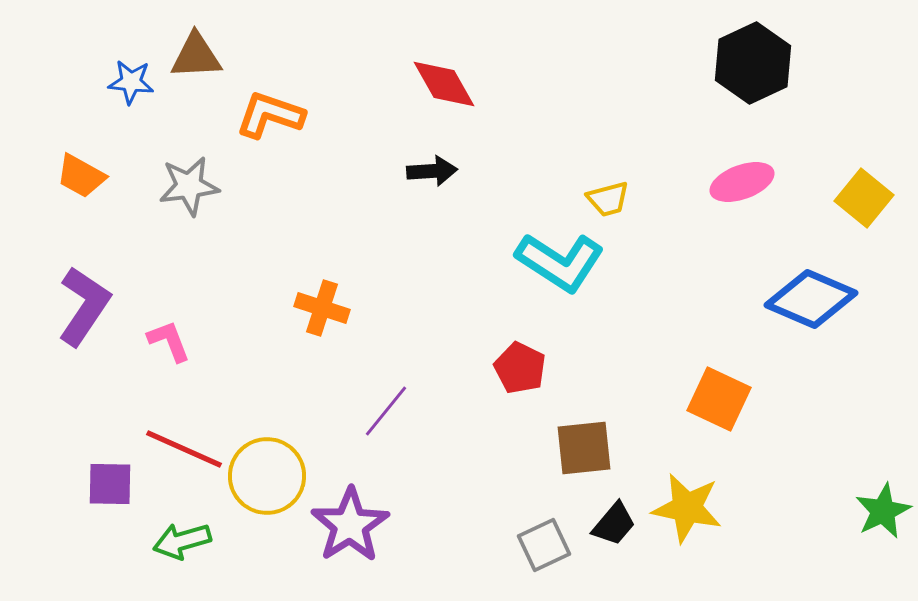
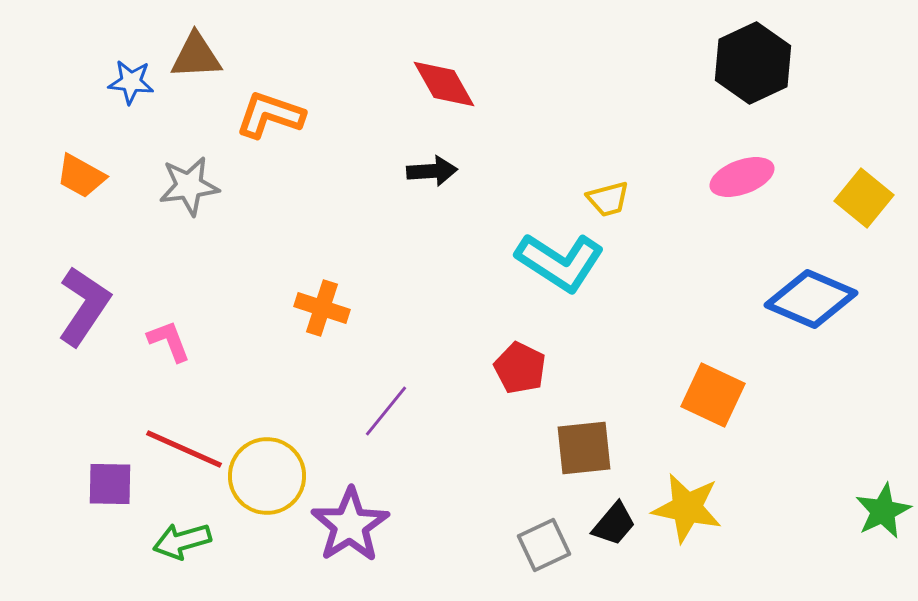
pink ellipse: moved 5 px up
orange square: moved 6 px left, 4 px up
